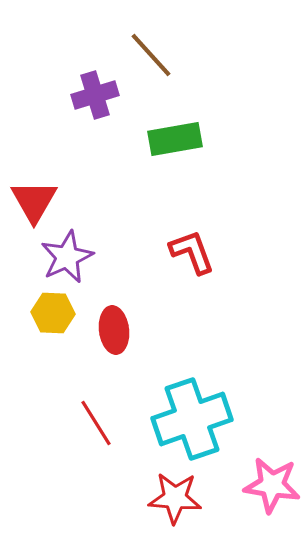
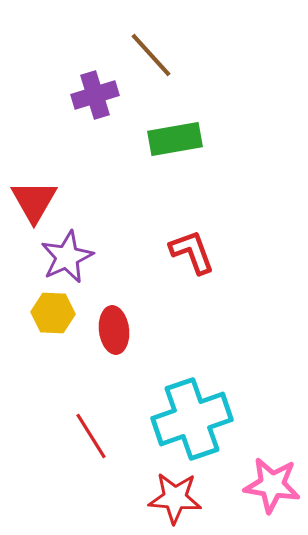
red line: moved 5 px left, 13 px down
